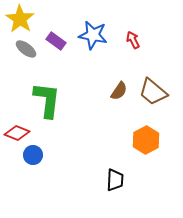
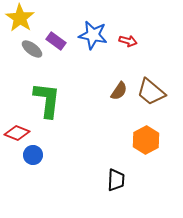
yellow star: moved 1 px up
red arrow: moved 5 px left, 1 px down; rotated 132 degrees clockwise
gray ellipse: moved 6 px right
brown trapezoid: moved 2 px left
black trapezoid: moved 1 px right
